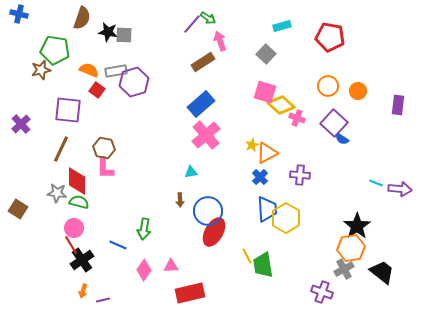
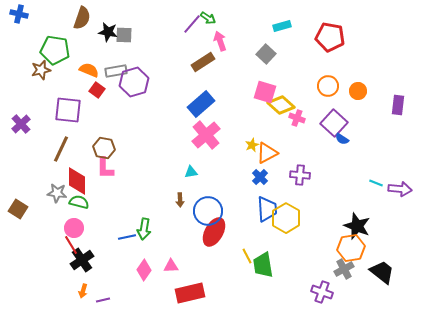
black star at (357, 226): rotated 16 degrees counterclockwise
blue line at (118, 245): moved 9 px right, 8 px up; rotated 36 degrees counterclockwise
